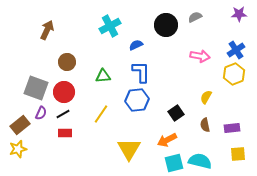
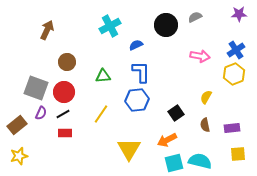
brown rectangle: moved 3 px left
yellow star: moved 1 px right, 7 px down
